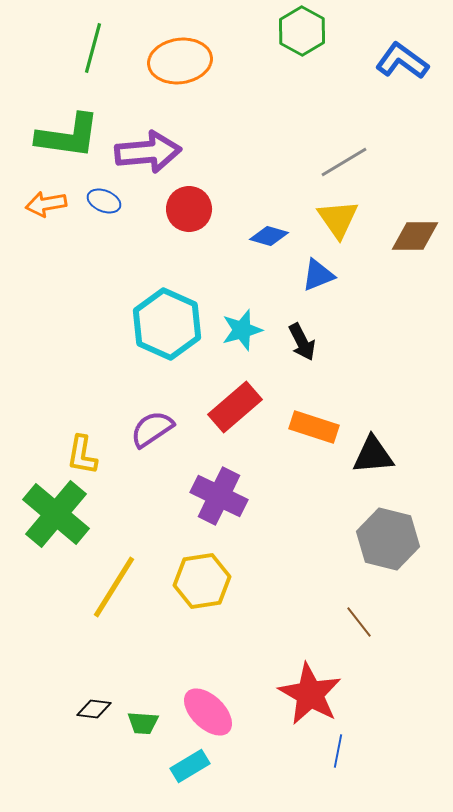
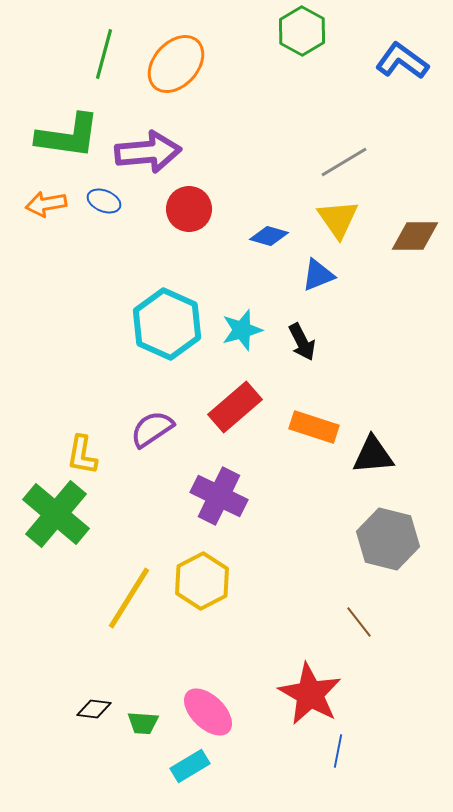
green line: moved 11 px right, 6 px down
orange ellipse: moved 4 px left, 3 px down; rotated 40 degrees counterclockwise
yellow hexagon: rotated 18 degrees counterclockwise
yellow line: moved 15 px right, 11 px down
